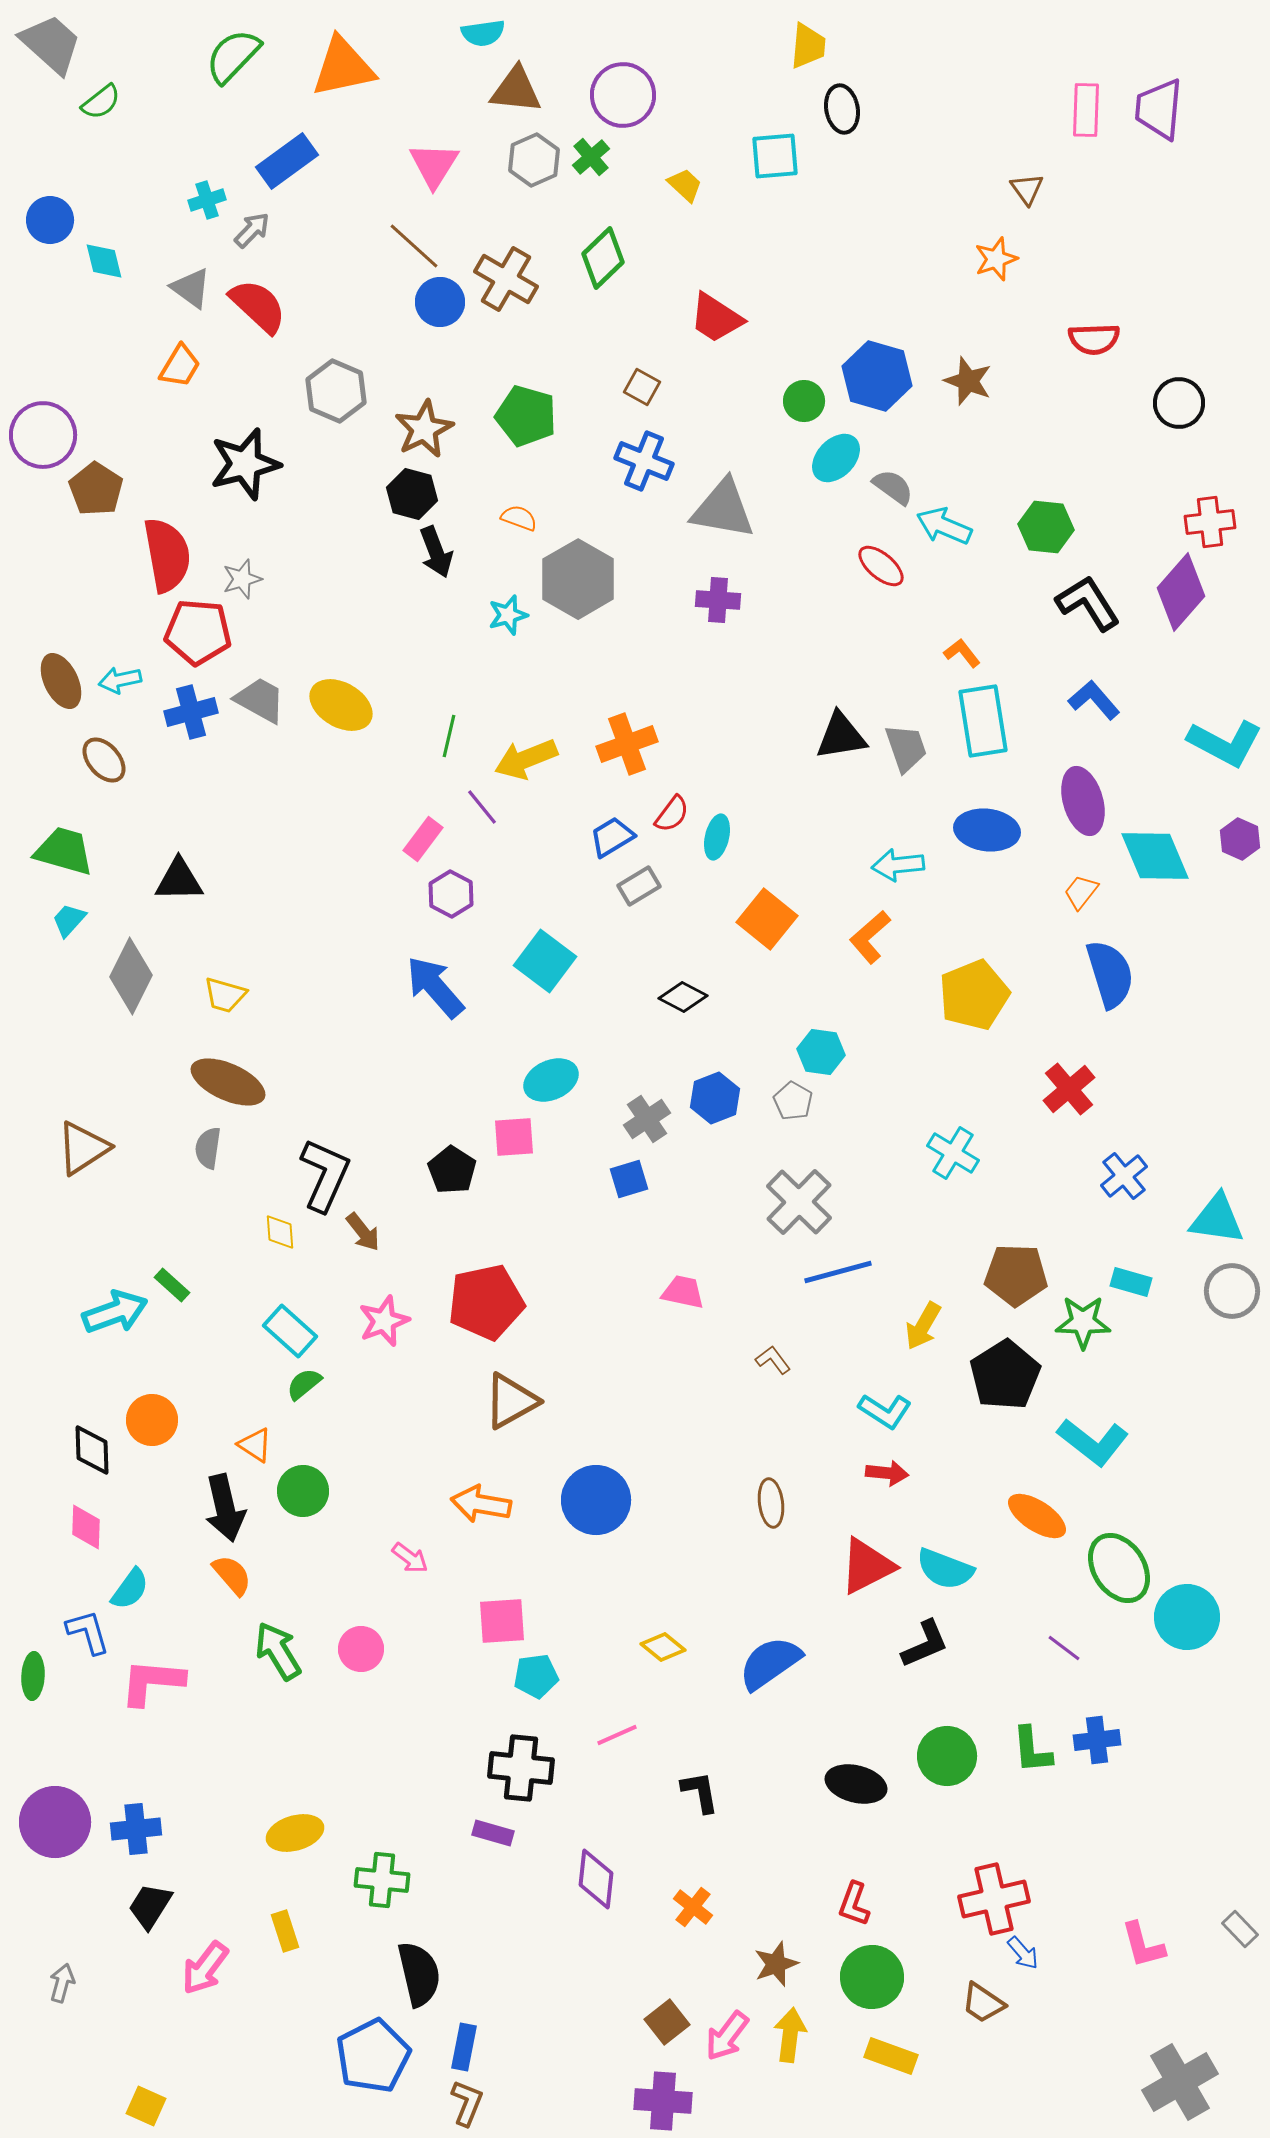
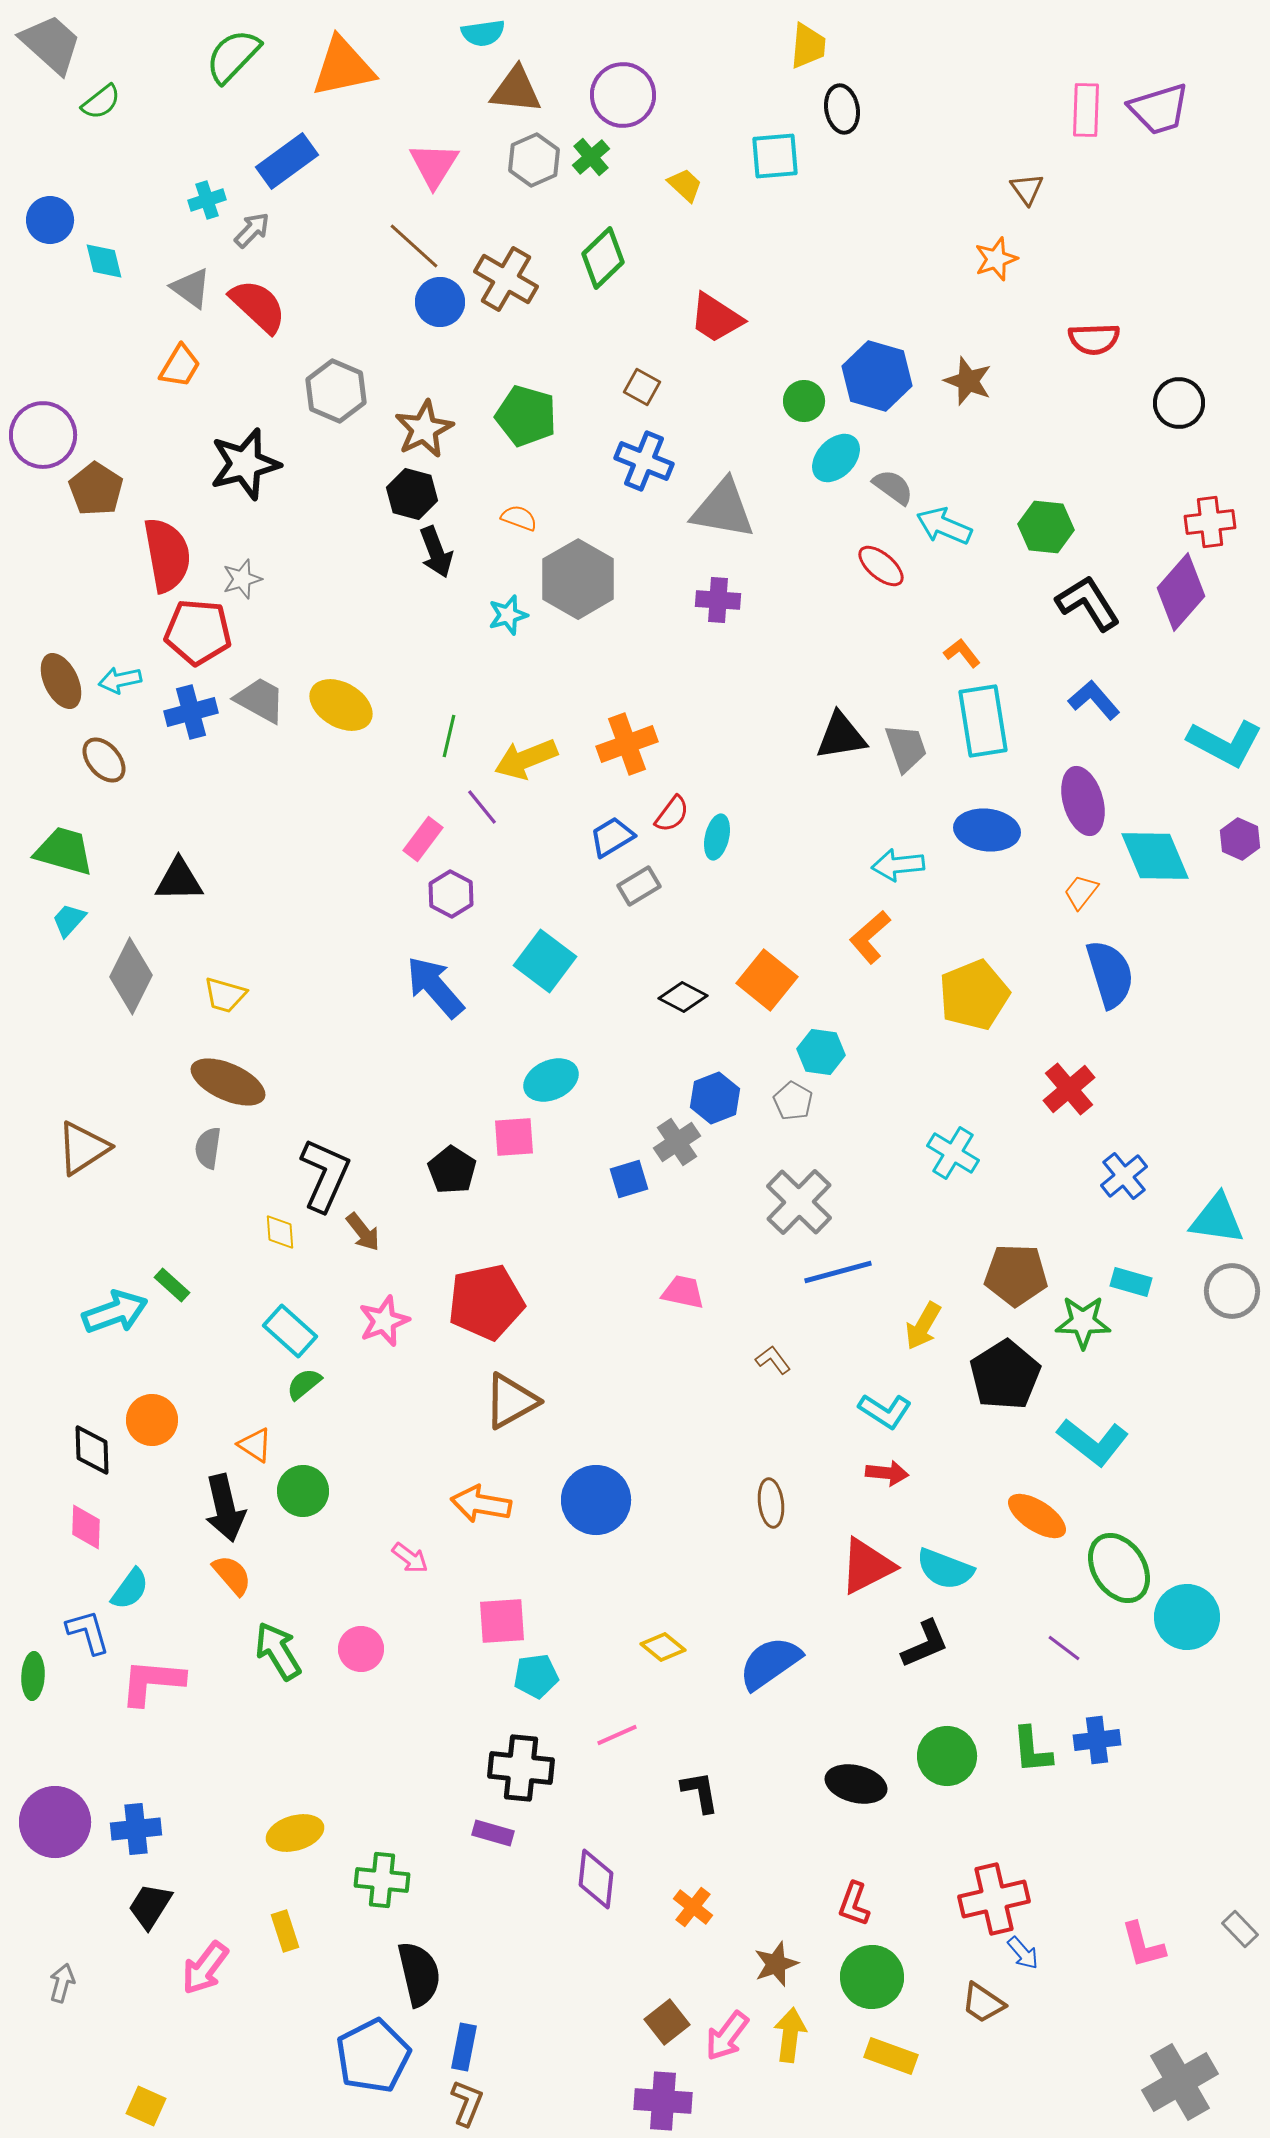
purple trapezoid at (1159, 109): rotated 112 degrees counterclockwise
orange square at (767, 919): moved 61 px down
gray cross at (647, 1119): moved 30 px right, 23 px down
